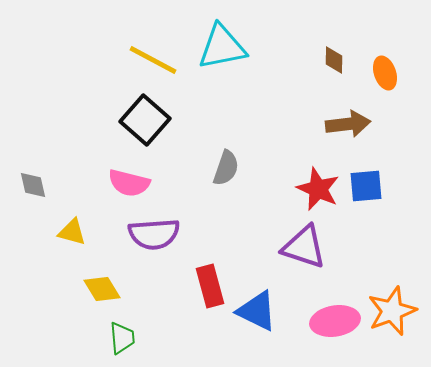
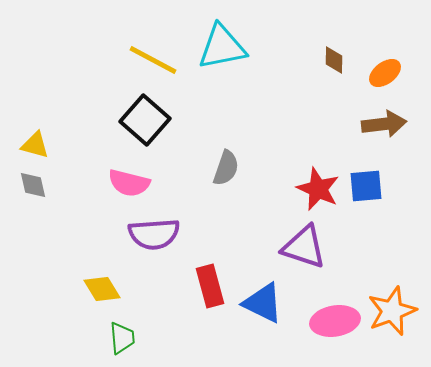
orange ellipse: rotated 72 degrees clockwise
brown arrow: moved 36 px right
yellow triangle: moved 37 px left, 87 px up
blue triangle: moved 6 px right, 8 px up
